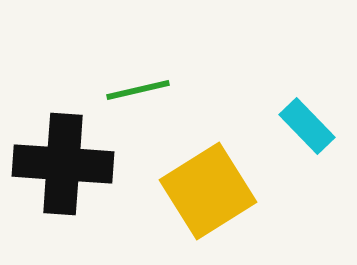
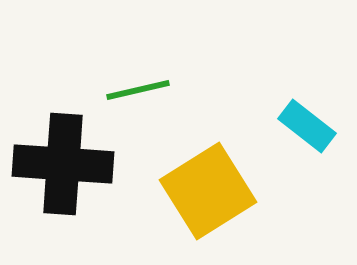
cyan rectangle: rotated 8 degrees counterclockwise
